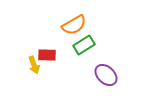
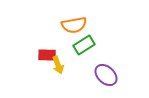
orange semicircle: rotated 20 degrees clockwise
yellow arrow: moved 24 px right
